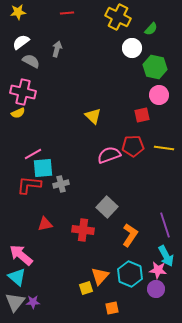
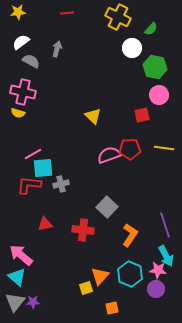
yellow semicircle: rotated 40 degrees clockwise
red pentagon: moved 3 px left, 3 px down
